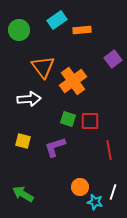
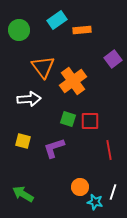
purple L-shape: moved 1 px left, 1 px down
